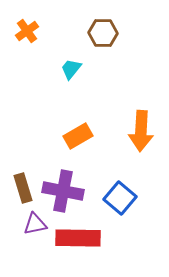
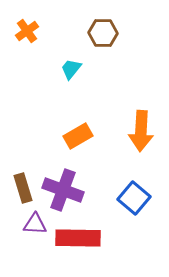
purple cross: moved 1 px up; rotated 9 degrees clockwise
blue square: moved 14 px right
purple triangle: rotated 15 degrees clockwise
